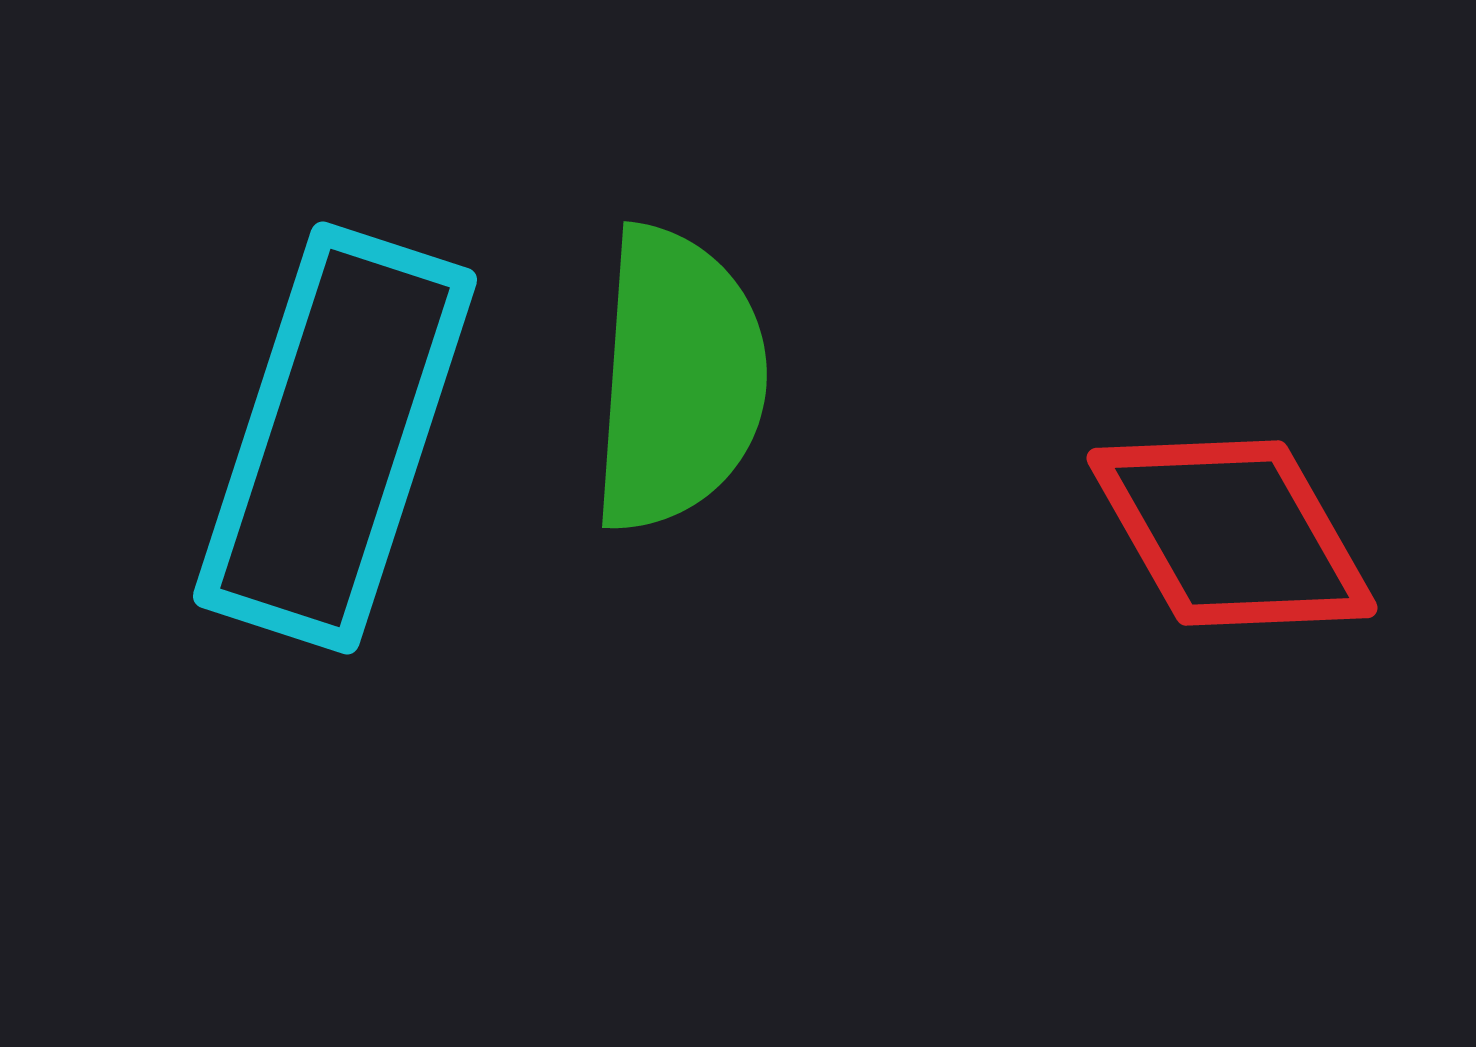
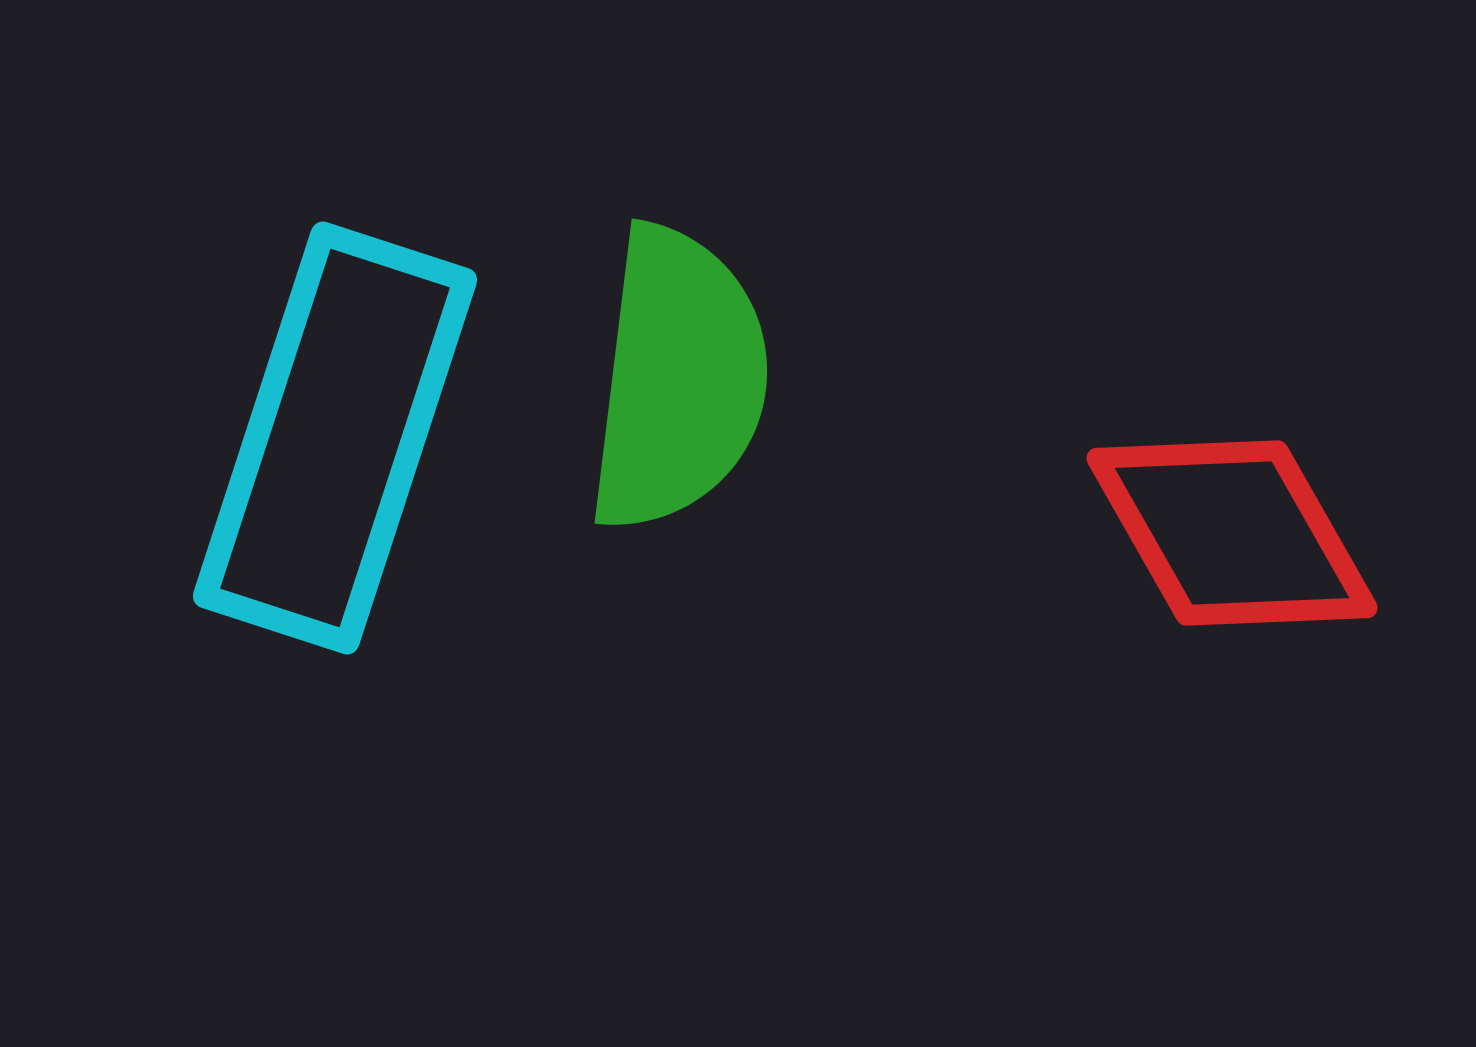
green semicircle: rotated 3 degrees clockwise
